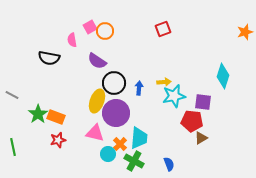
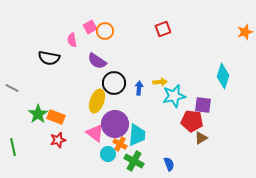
yellow arrow: moved 4 px left
gray line: moved 7 px up
purple square: moved 3 px down
purple circle: moved 1 px left, 11 px down
pink triangle: rotated 24 degrees clockwise
cyan trapezoid: moved 2 px left, 3 px up
orange cross: rotated 16 degrees counterclockwise
